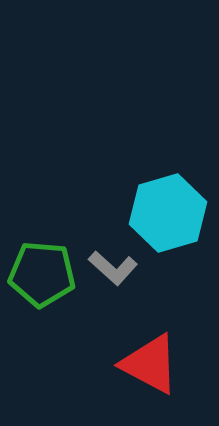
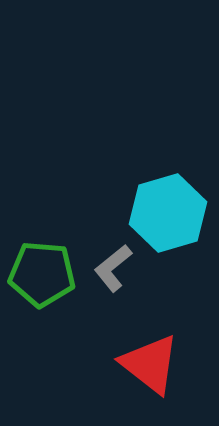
gray L-shape: rotated 99 degrees clockwise
red triangle: rotated 10 degrees clockwise
